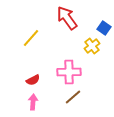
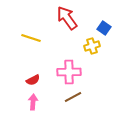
yellow line: rotated 66 degrees clockwise
yellow cross: rotated 21 degrees clockwise
brown line: rotated 12 degrees clockwise
